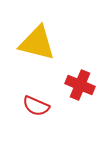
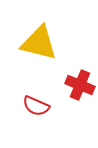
yellow triangle: moved 2 px right
